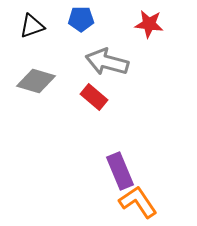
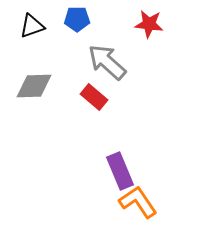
blue pentagon: moved 4 px left
gray arrow: rotated 27 degrees clockwise
gray diamond: moved 2 px left, 5 px down; rotated 18 degrees counterclockwise
